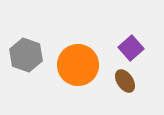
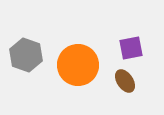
purple square: rotated 30 degrees clockwise
